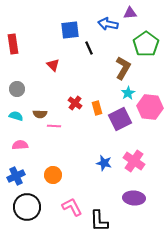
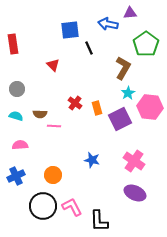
blue star: moved 12 px left, 3 px up
purple ellipse: moved 1 px right, 5 px up; rotated 20 degrees clockwise
black circle: moved 16 px right, 1 px up
